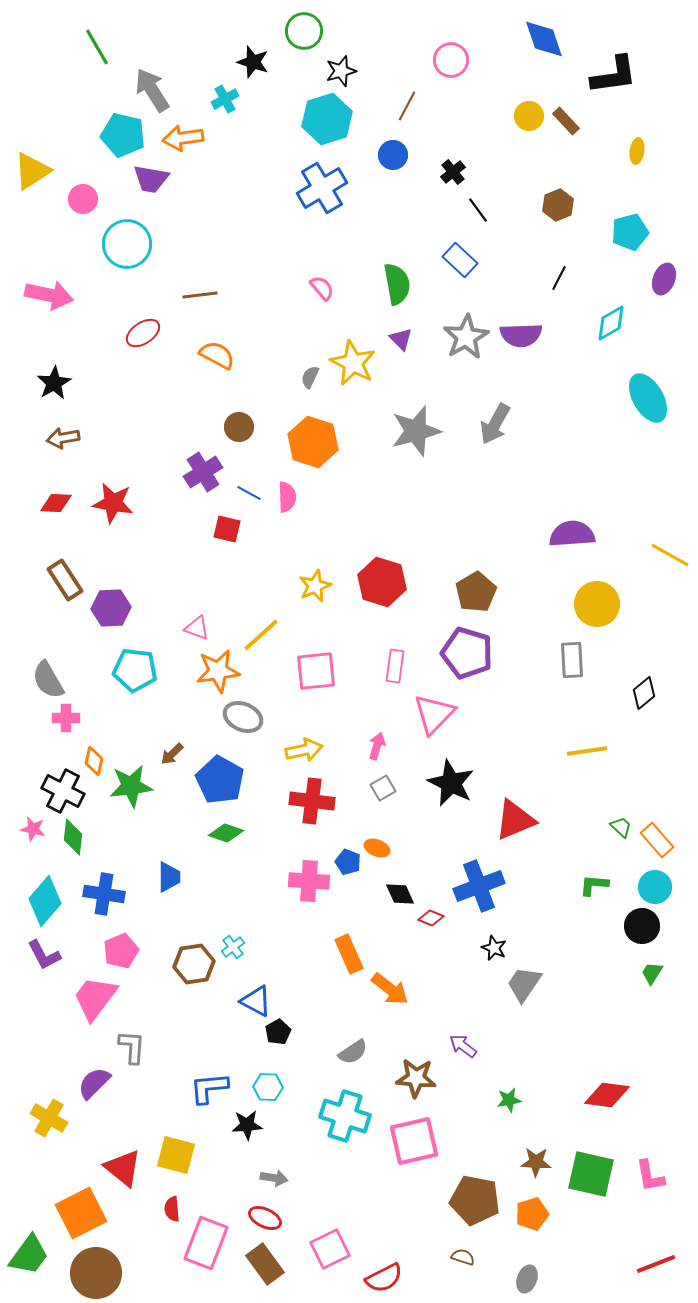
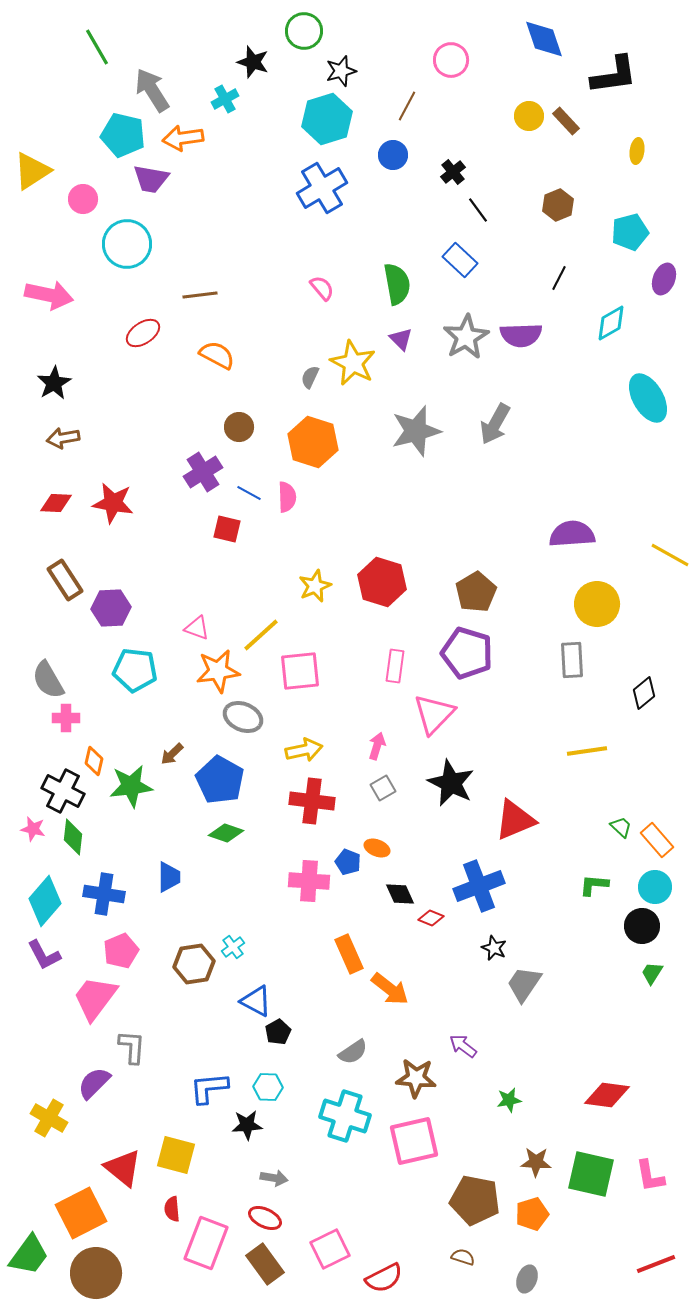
pink square at (316, 671): moved 16 px left
